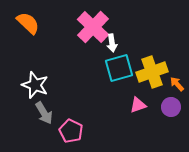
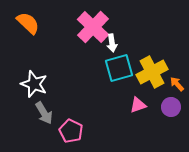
yellow cross: rotated 8 degrees counterclockwise
white star: moved 1 px left, 1 px up
